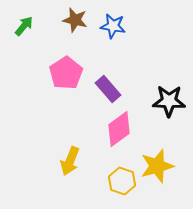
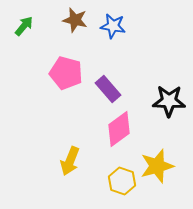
pink pentagon: rotated 24 degrees counterclockwise
